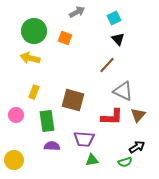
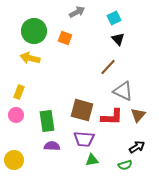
brown line: moved 1 px right, 2 px down
yellow rectangle: moved 15 px left
brown square: moved 9 px right, 10 px down
green semicircle: moved 3 px down
